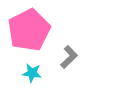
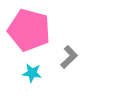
pink pentagon: rotated 30 degrees counterclockwise
